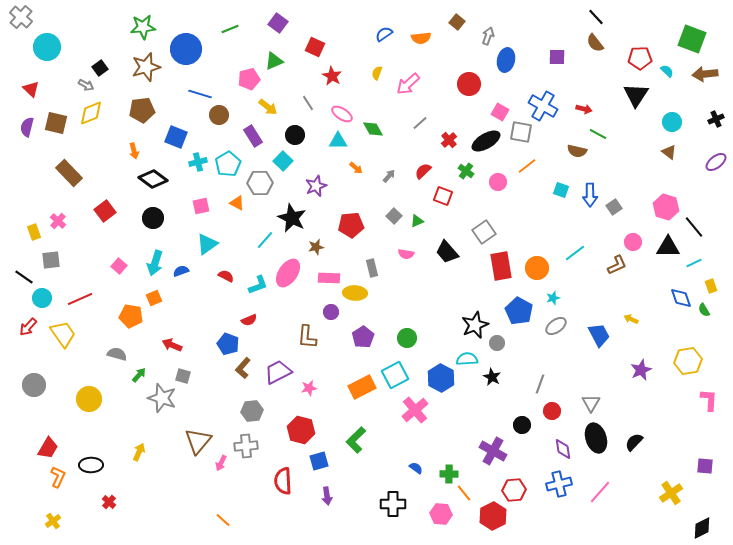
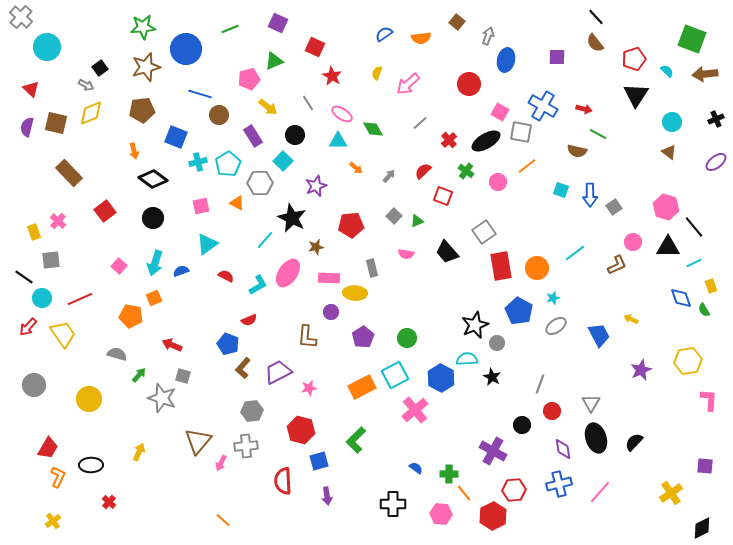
purple square at (278, 23): rotated 12 degrees counterclockwise
red pentagon at (640, 58): moved 6 px left, 1 px down; rotated 15 degrees counterclockwise
cyan L-shape at (258, 285): rotated 10 degrees counterclockwise
